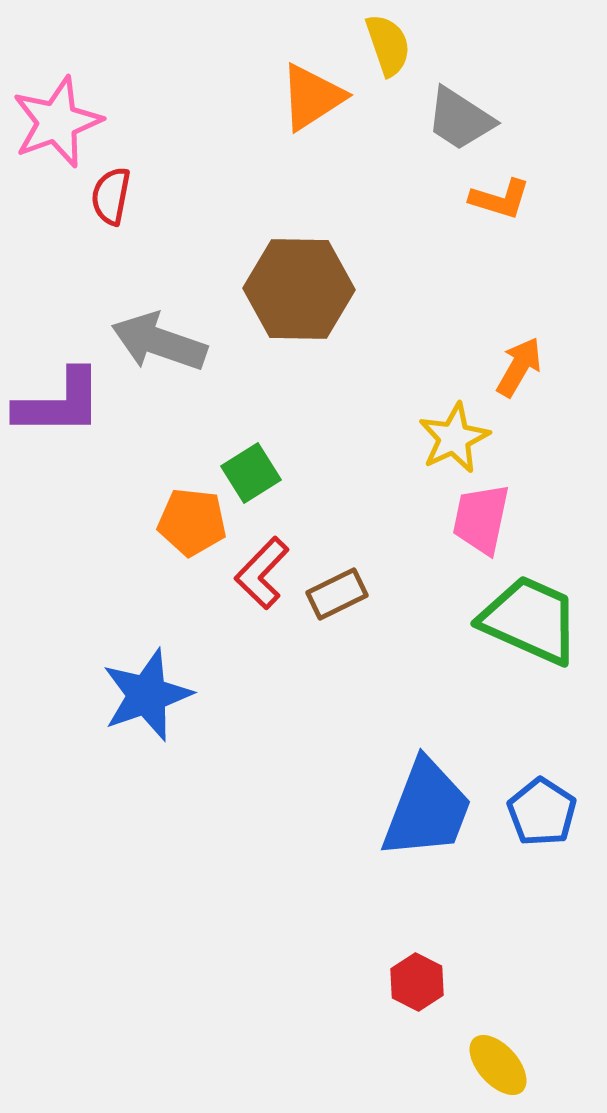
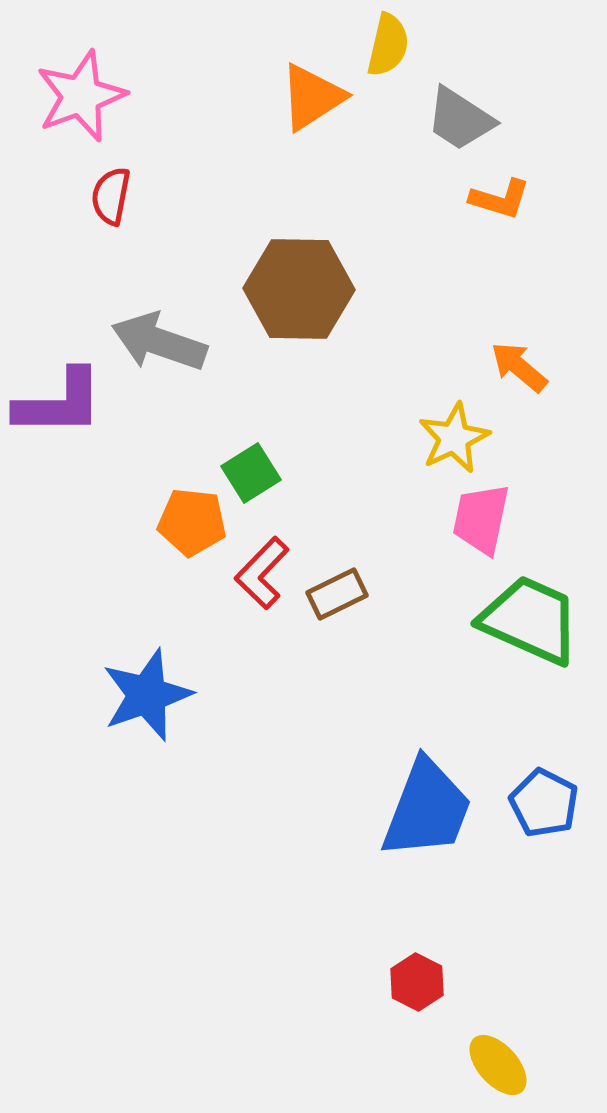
yellow semicircle: rotated 32 degrees clockwise
pink star: moved 24 px right, 26 px up
orange arrow: rotated 80 degrees counterclockwise
blue pentagon: moved 2 px right, 9 px up; rotated 6 degrees counterclockwise
